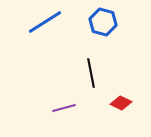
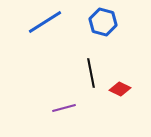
red diamond: moved 1 px left, 14 px up
